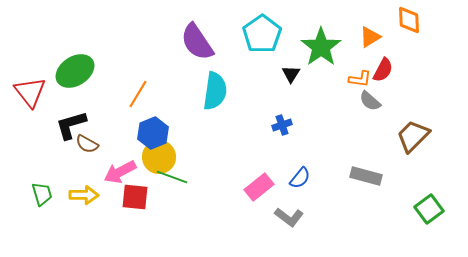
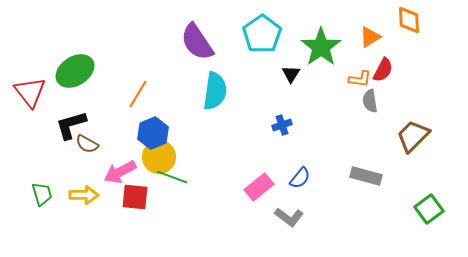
gray semicircle: rotated 40 degrees clockwise
